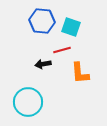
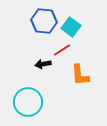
blue hexagon: moved 2 px right
cyan square: rotated 18 degrees clockwise
red line: rotated 18 degrees counterclockwise
orange L-shape: moved 2 px down
